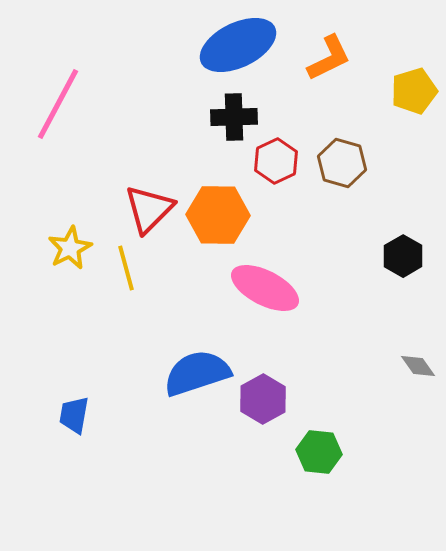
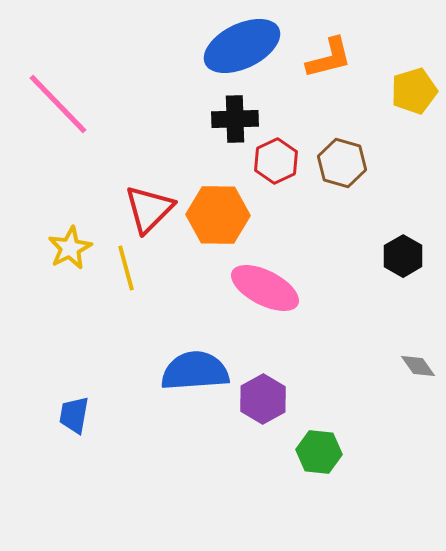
blue ellipse: moved 4 px right, 1 px down
orange L-shape: rotated 12 degrees clockwise
pink line: rotated 72 degrees counterclockwise
black cross: moved 1 px right, 2 px down
blue semicircle: moved 2 px left, 2 px up; rotated 14 degrees clockwise
